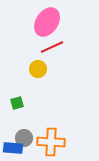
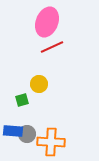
pink ellipse: rotated 12 degrees counterclockwise
yellow circle: moved 1 px right, 15 px down
green square: moved 5 px right, 3 px up
gray circle: moved 3 px right, 4 px up
blue rectangle: moved 17 px up
